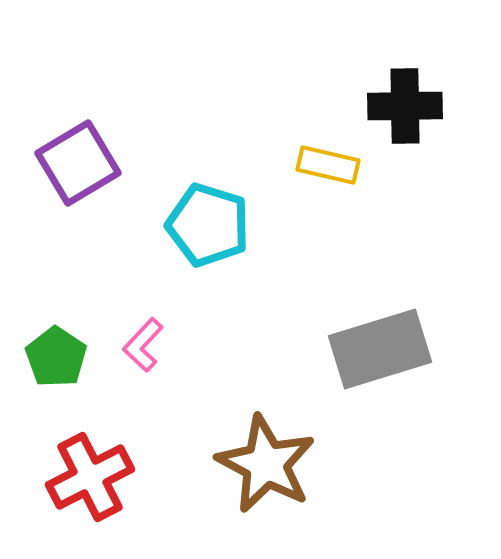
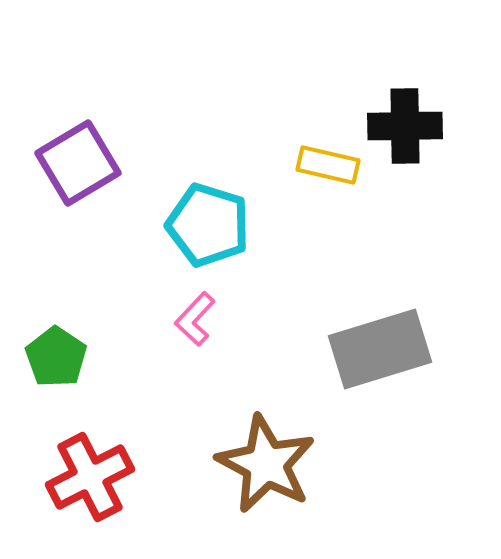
black cross: moved 20 px down
pink L-shape: moved 52 px right, 26 px up
